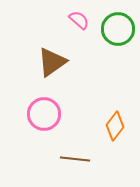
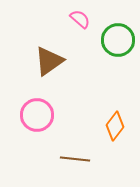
pink semicircle: moved 1 px right, 1 px up
green circle: moved 11 px down
brown triangle: moved 3 px left, 1 px up
pink circle: moved 7 px left, 1 px down
